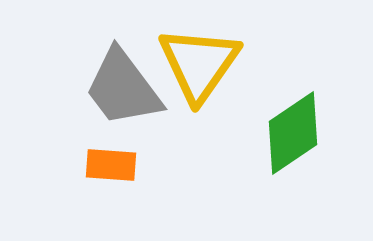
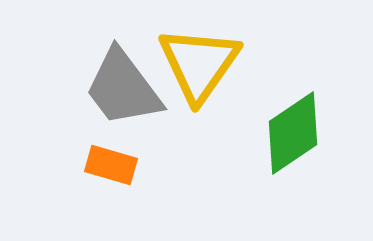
orange rectangle: rotated 12 degrees clockwise
